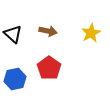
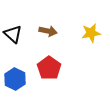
yellow star: rotated 18 degrees clockwise
blue hexagon: rotated 20 degrees counterclockwise
